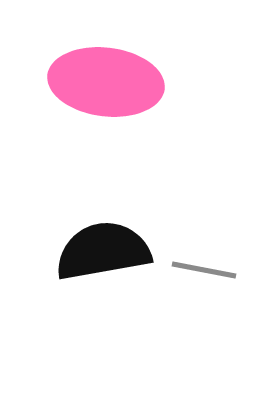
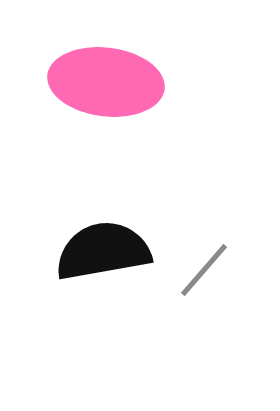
gray line: rotated 60 degrees counterclockwise
